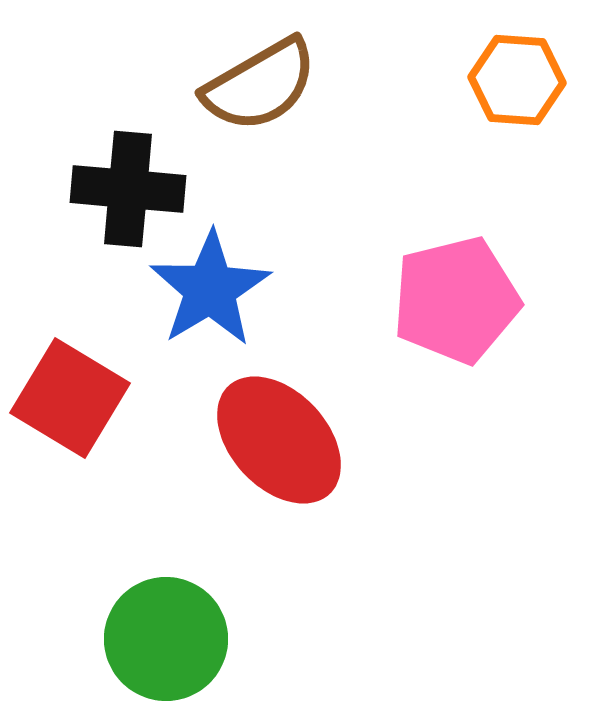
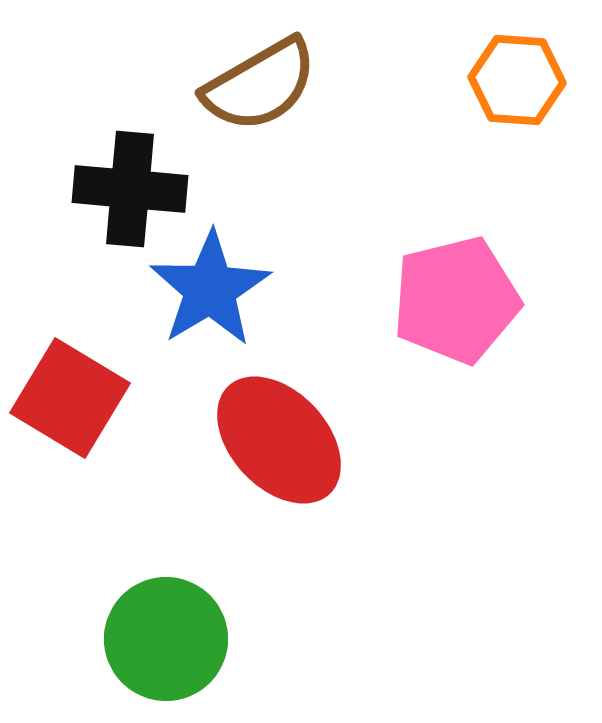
black cross: moved 2 px right
